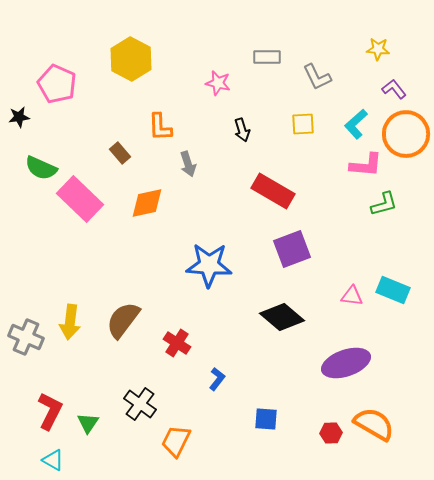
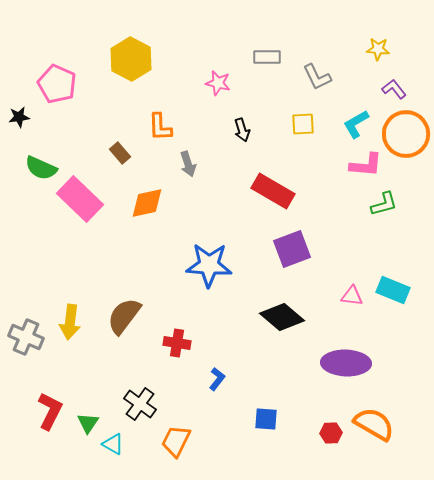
cyan L-shape: rotated 12 degrees clockwise
brown semicircle: moved 1 px right, 4 px up
red cross: rotated 24 degrees counterclockwise
purple ellipse: rotated 21 degrees clockwise
cyan triangle: moved 60 px right, 16 px up
